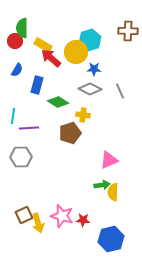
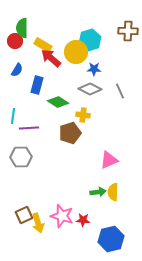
green arrow: moved 4 px left, 7 px down
